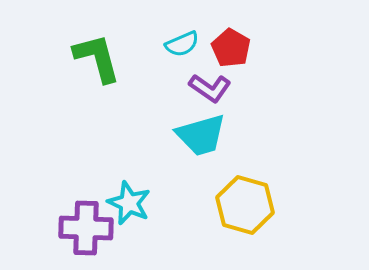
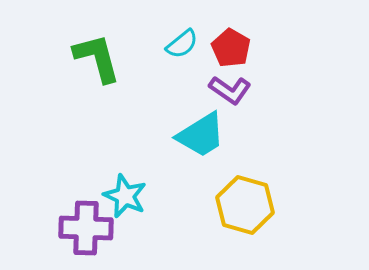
cyan semicircle: rotated 16 degrees counterclockwise
purple L-shape: moved 20 px right, 2 px down
cyan trapezoid: rotated 16 degrees counterclockwise
cyan star: moved 4 px left, 7 px up
